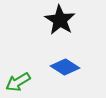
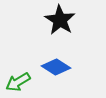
blue diamond: moved 9 px left
